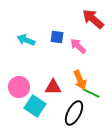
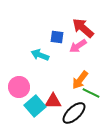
red arrow: moved 10 px left, 9 px down
cyan arrow: moved 14 px right, 15 px down
pink arrow: rotated 78 degrees counterclockwise
orange arrow: rotated 60 degrees clockwise
red triangle: moved 14 px down
cyan square: rotated 15 degrees clockwise
black ellipse: rotated 20 degrees clockwise
